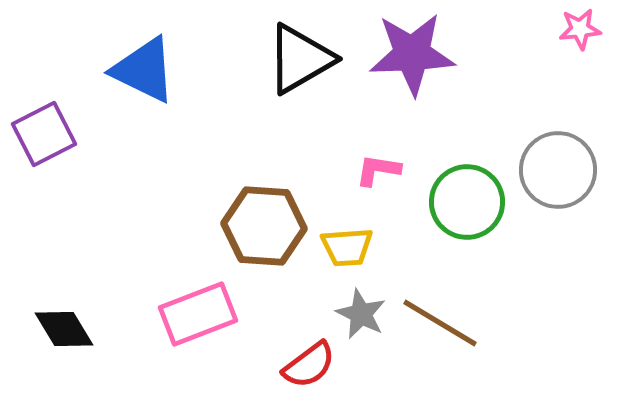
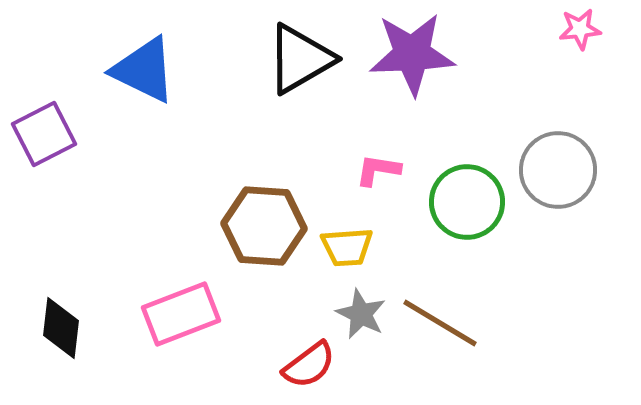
pink rectangle: moved 17 px left
black diamond: moved 3 px left, 1 px up; rotated 38 degrees clockwise
